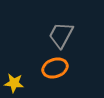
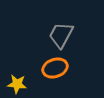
yellow star: moved 3 px right, 1 px down
